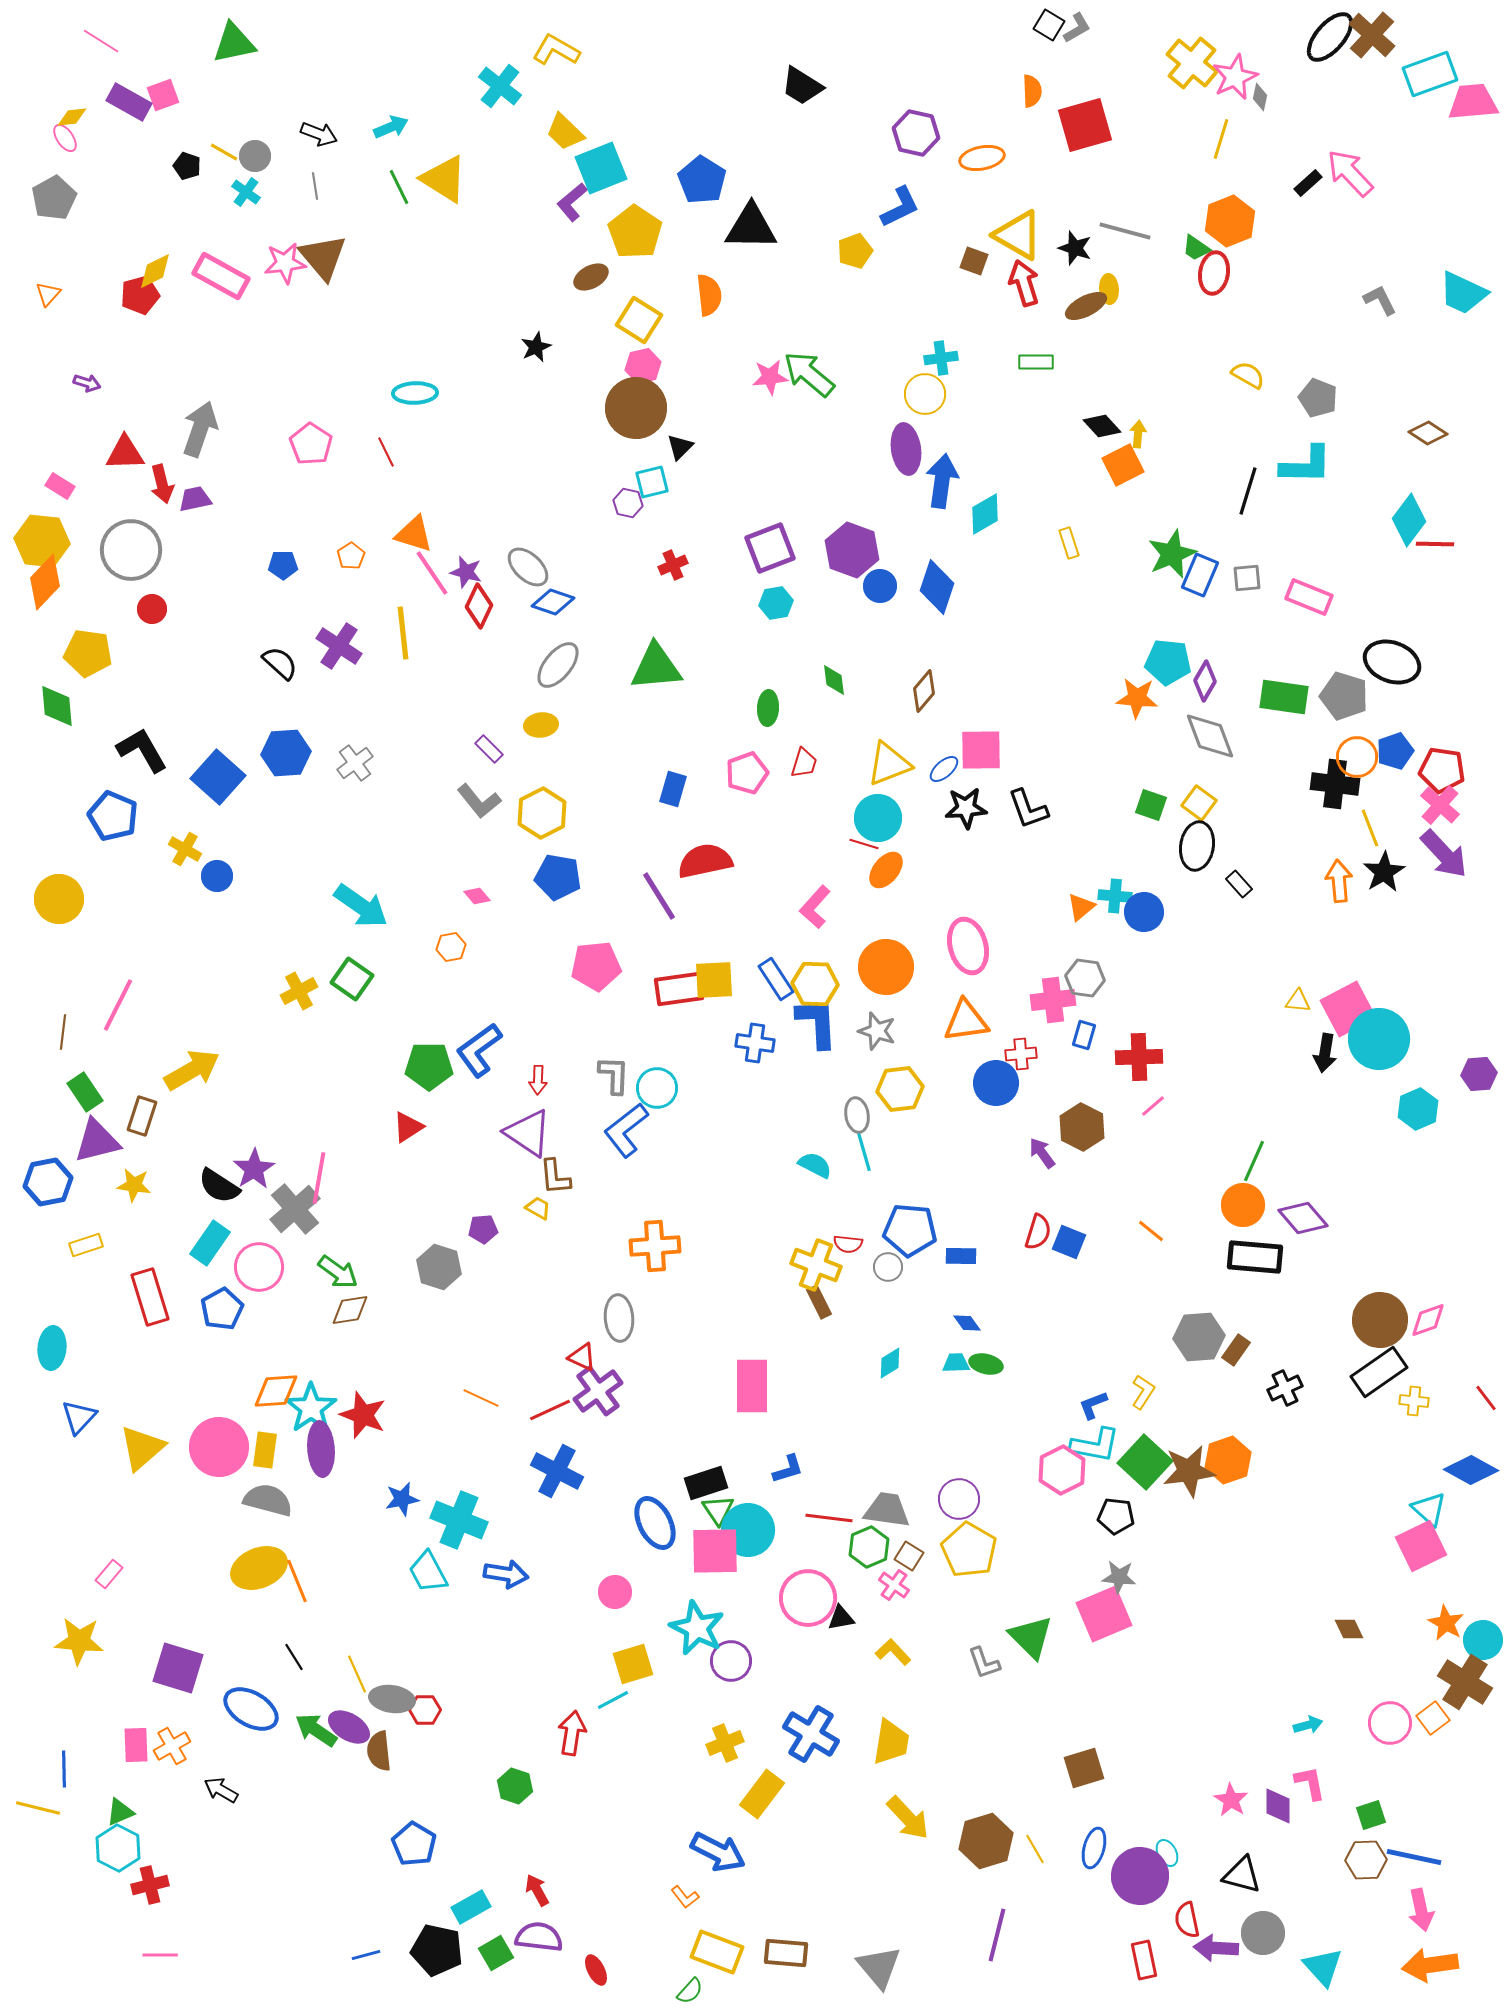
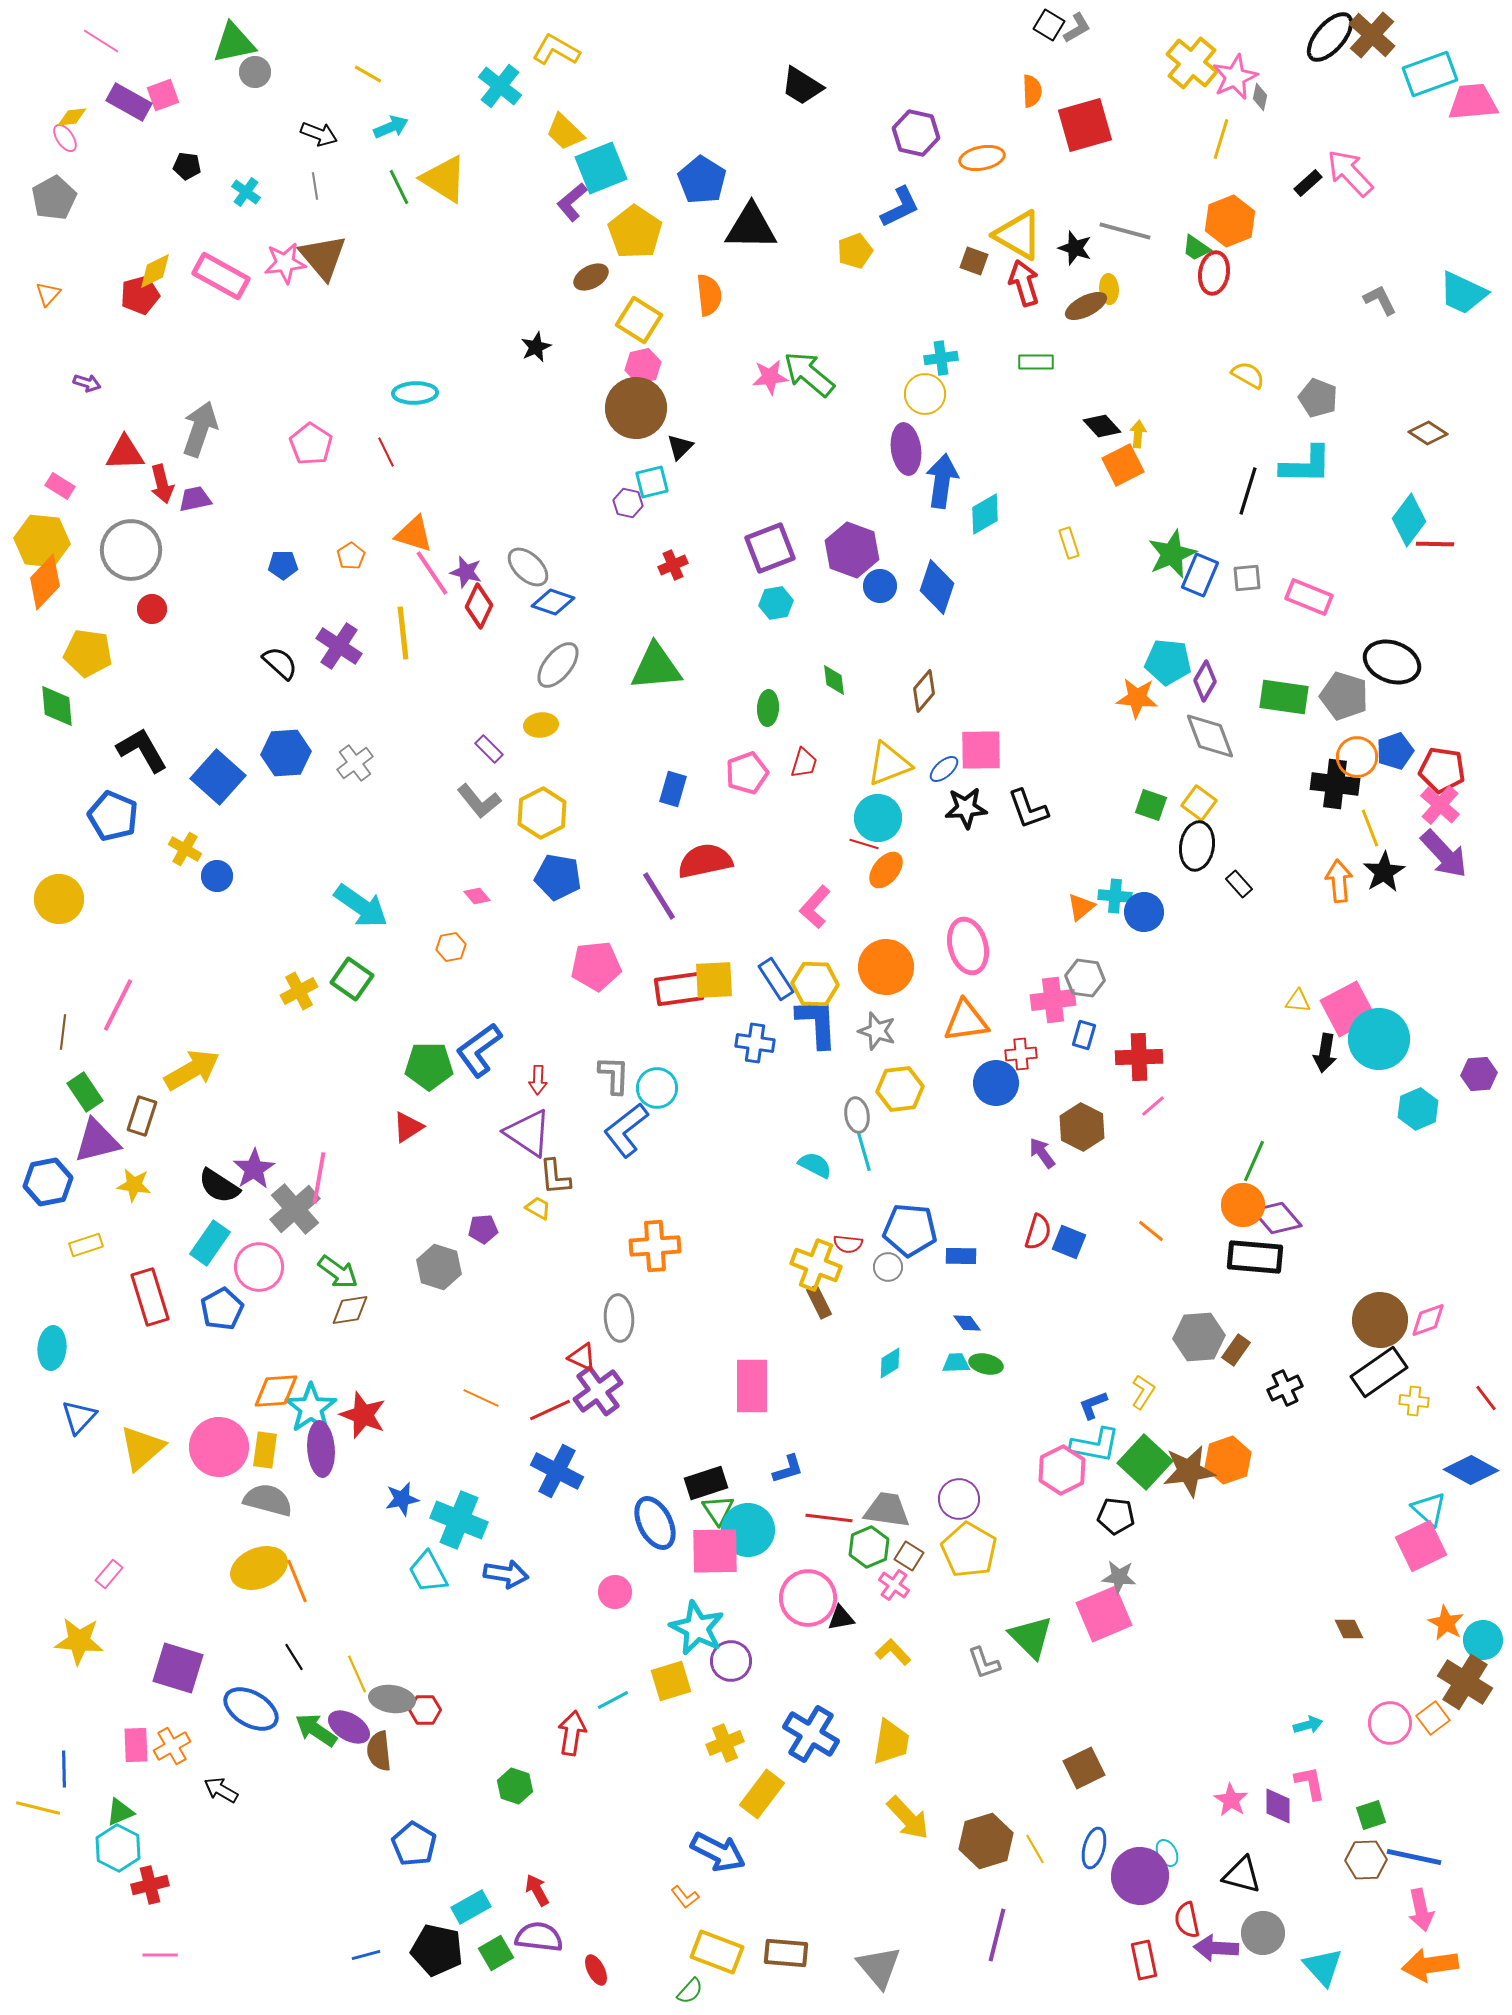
yellow line at (224, 152): moved 144 px right, 78 px up
gray circle at (255, 156): moved 84 px up
black pentagon at (187, 166): rotated 12 degrees counterclockwise
purple diamond at (1303, 1218): moved 26 px left
yellow square at (633, 1664): moved 38 px right, 17 px down
brown square at (1084, 1768): rotated 9 degrees counterclockwise
